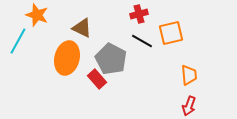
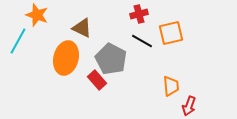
orange ellipse: moved 1 px left
orange trapezoid: moved 18 px left, 11 px down
red rectangle: moved 1 px down
